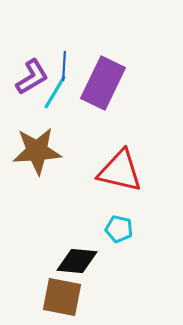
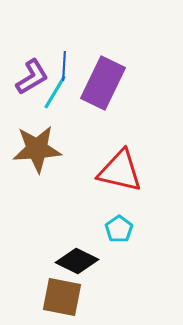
brown star: moved 2 px up
cyan pentagon: rotated 24 degrees clockwise
black diamond: rotated 21 degrees clockwise
